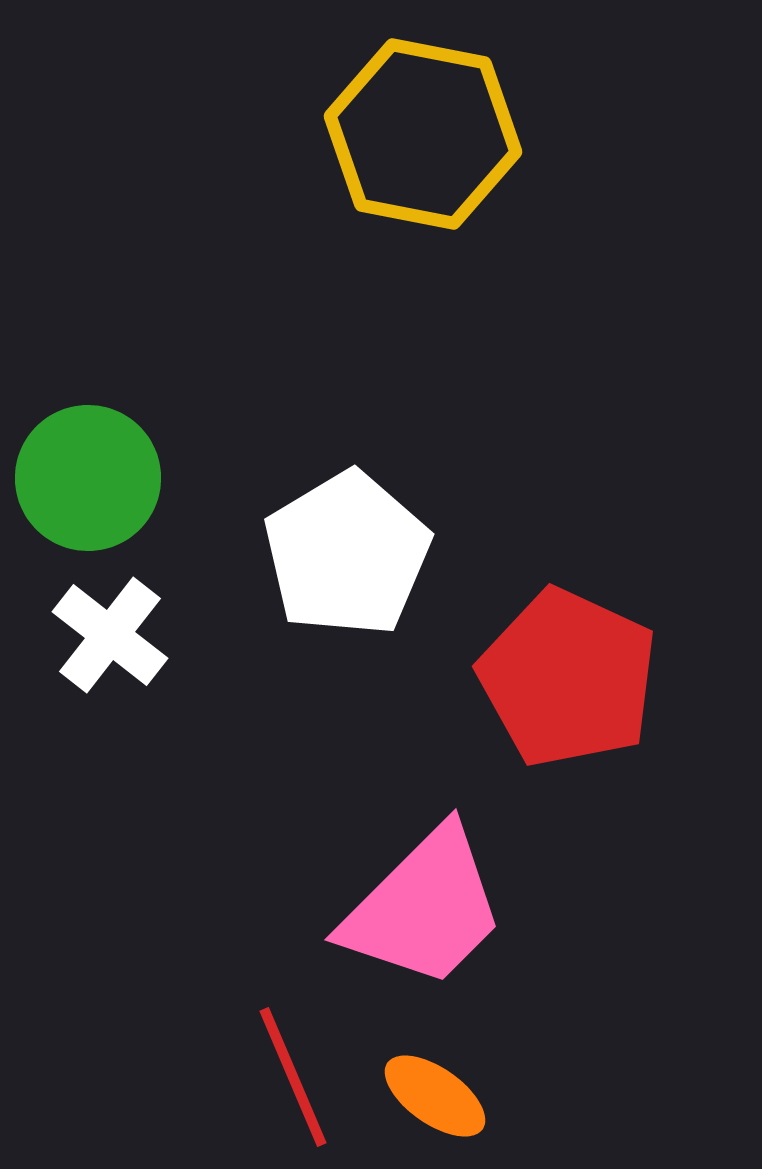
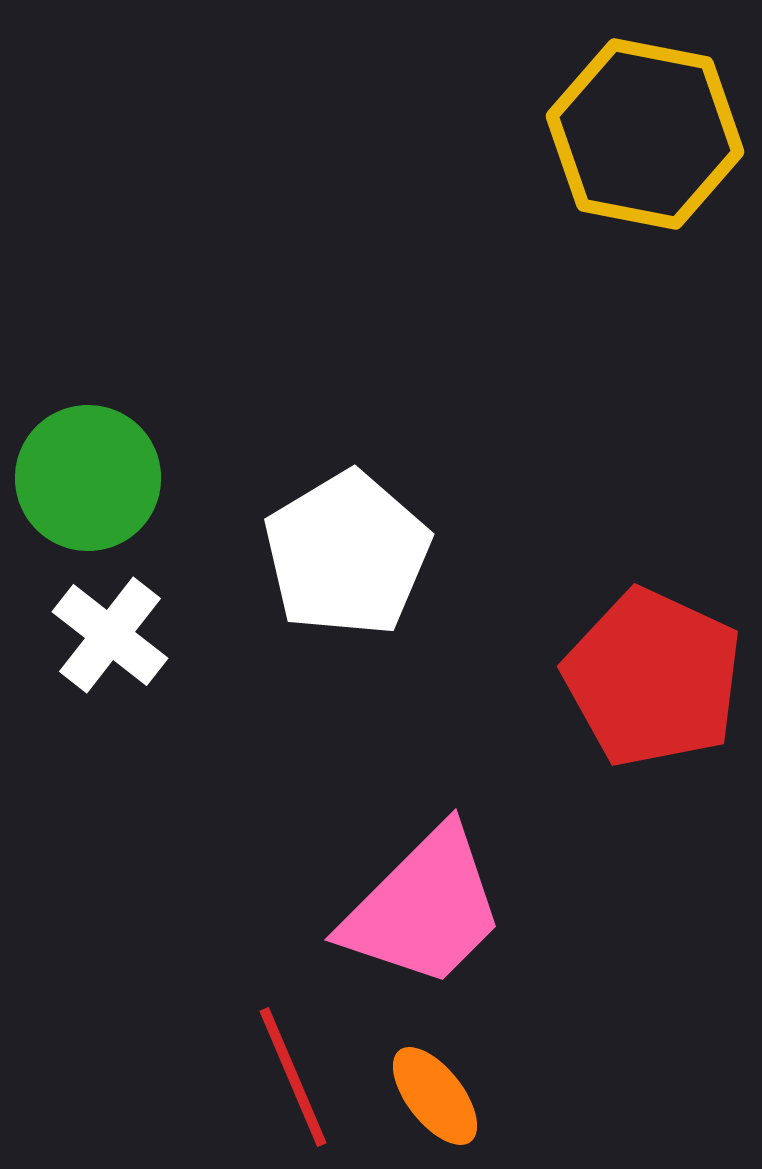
yellow hexagon: moved 222 px right
red pentagon: moved 85 px right
orange ellipse: rotated 17 degrees clockwise
